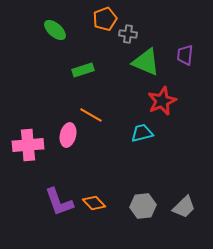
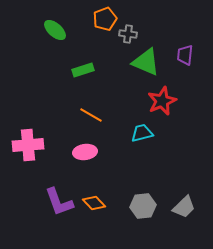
pink ellipse: moved 17 px right, 17 px down; rotated 70 degrees clockwise
